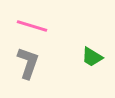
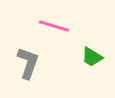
pink line: moved 22 px right
